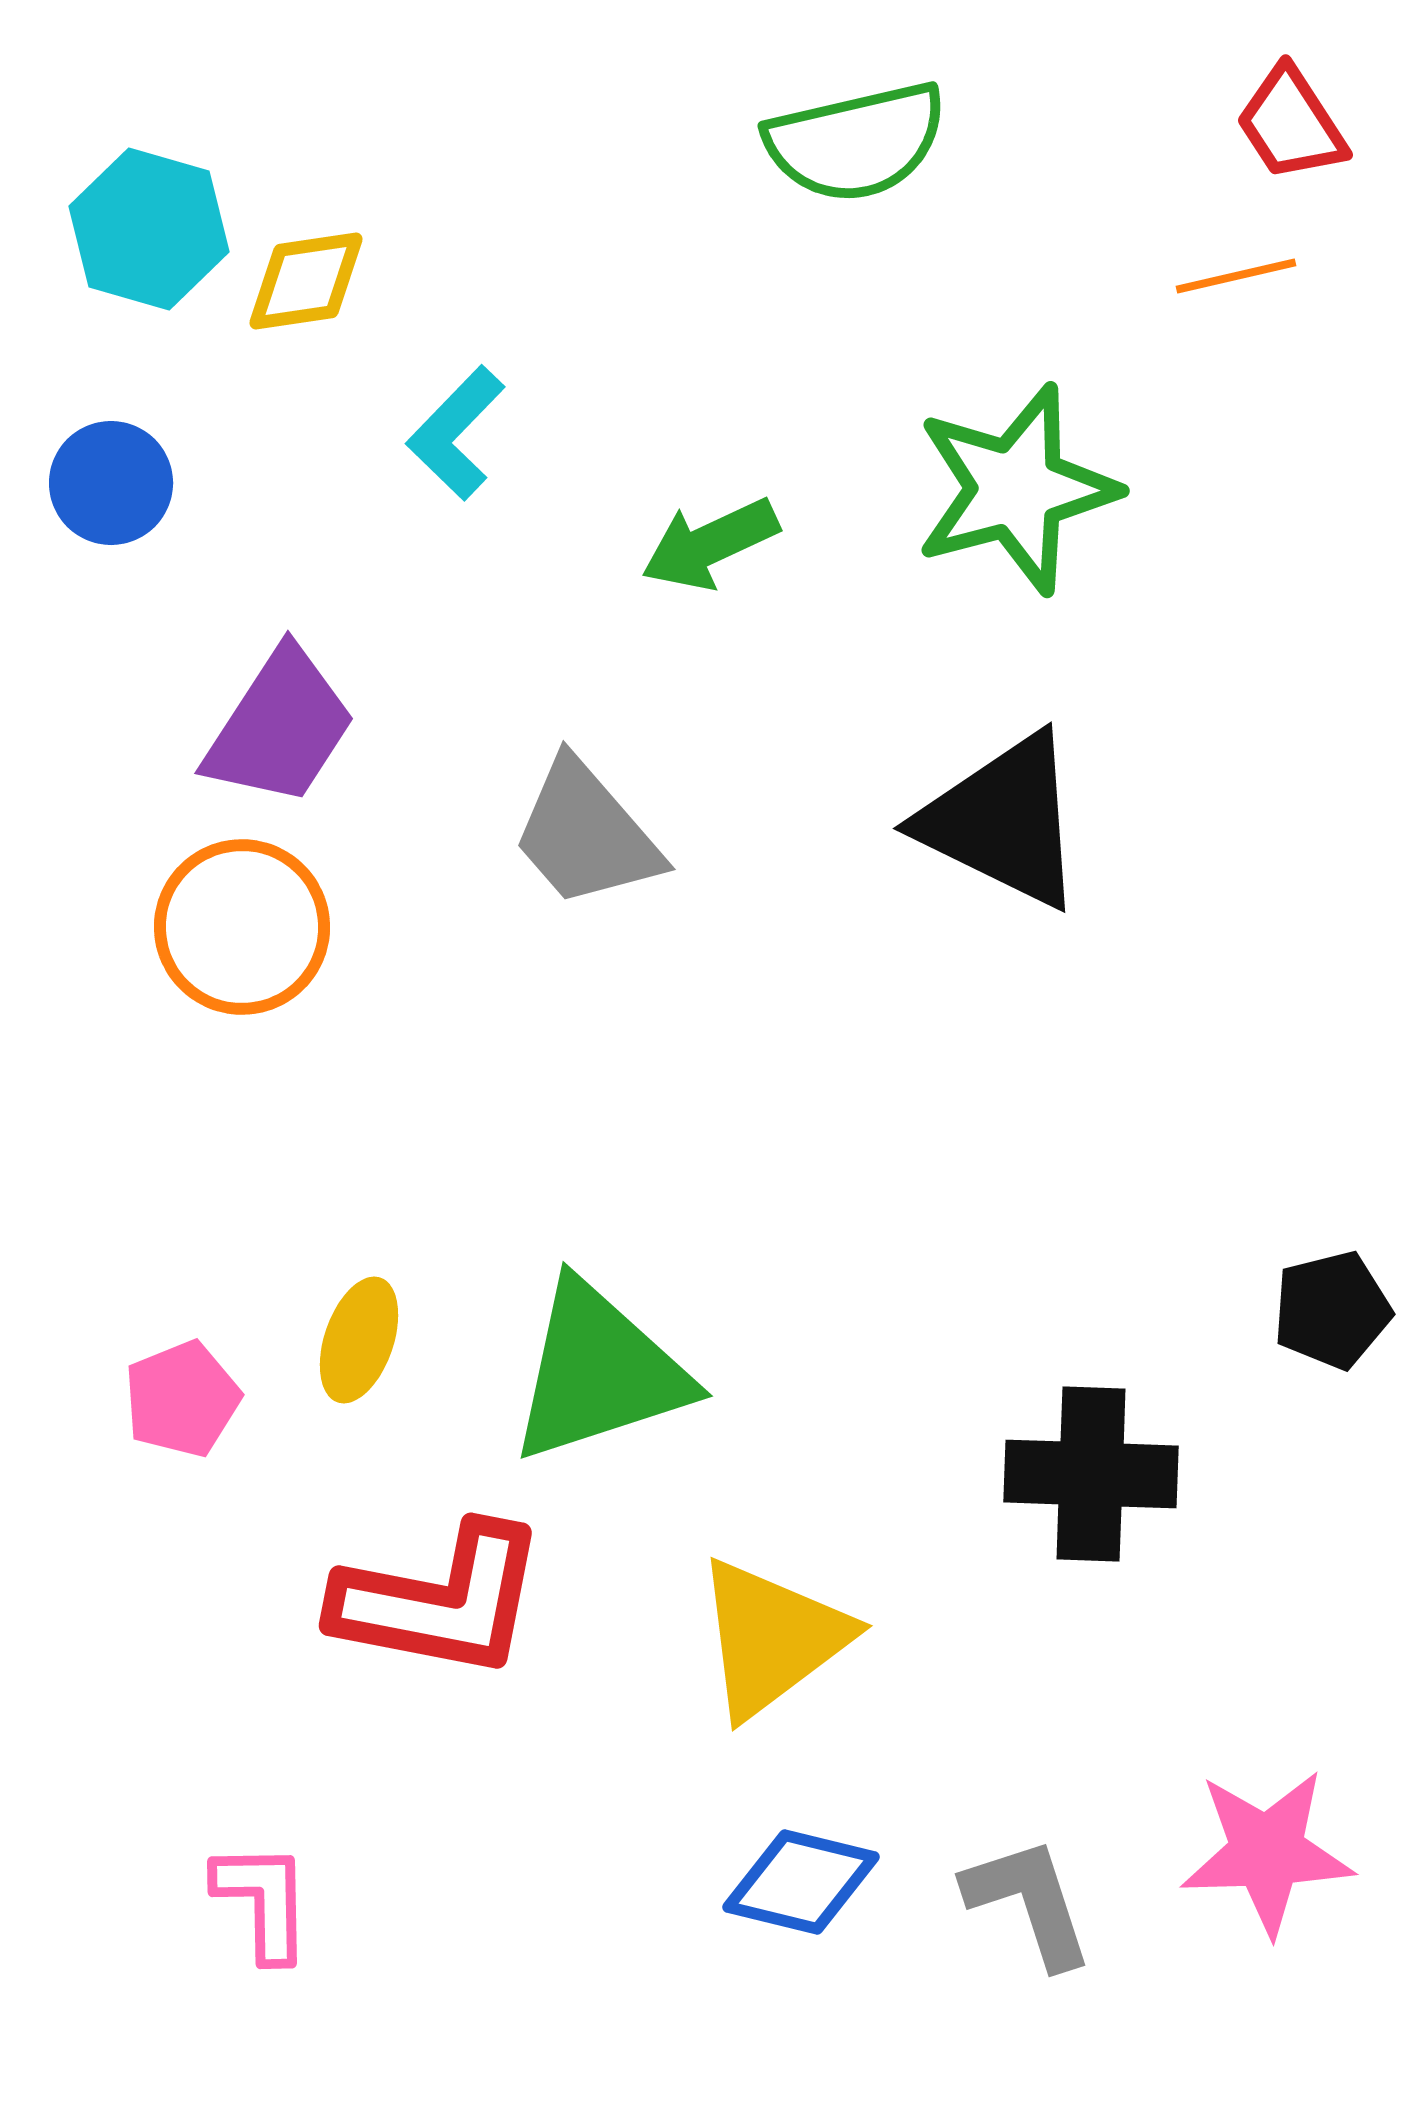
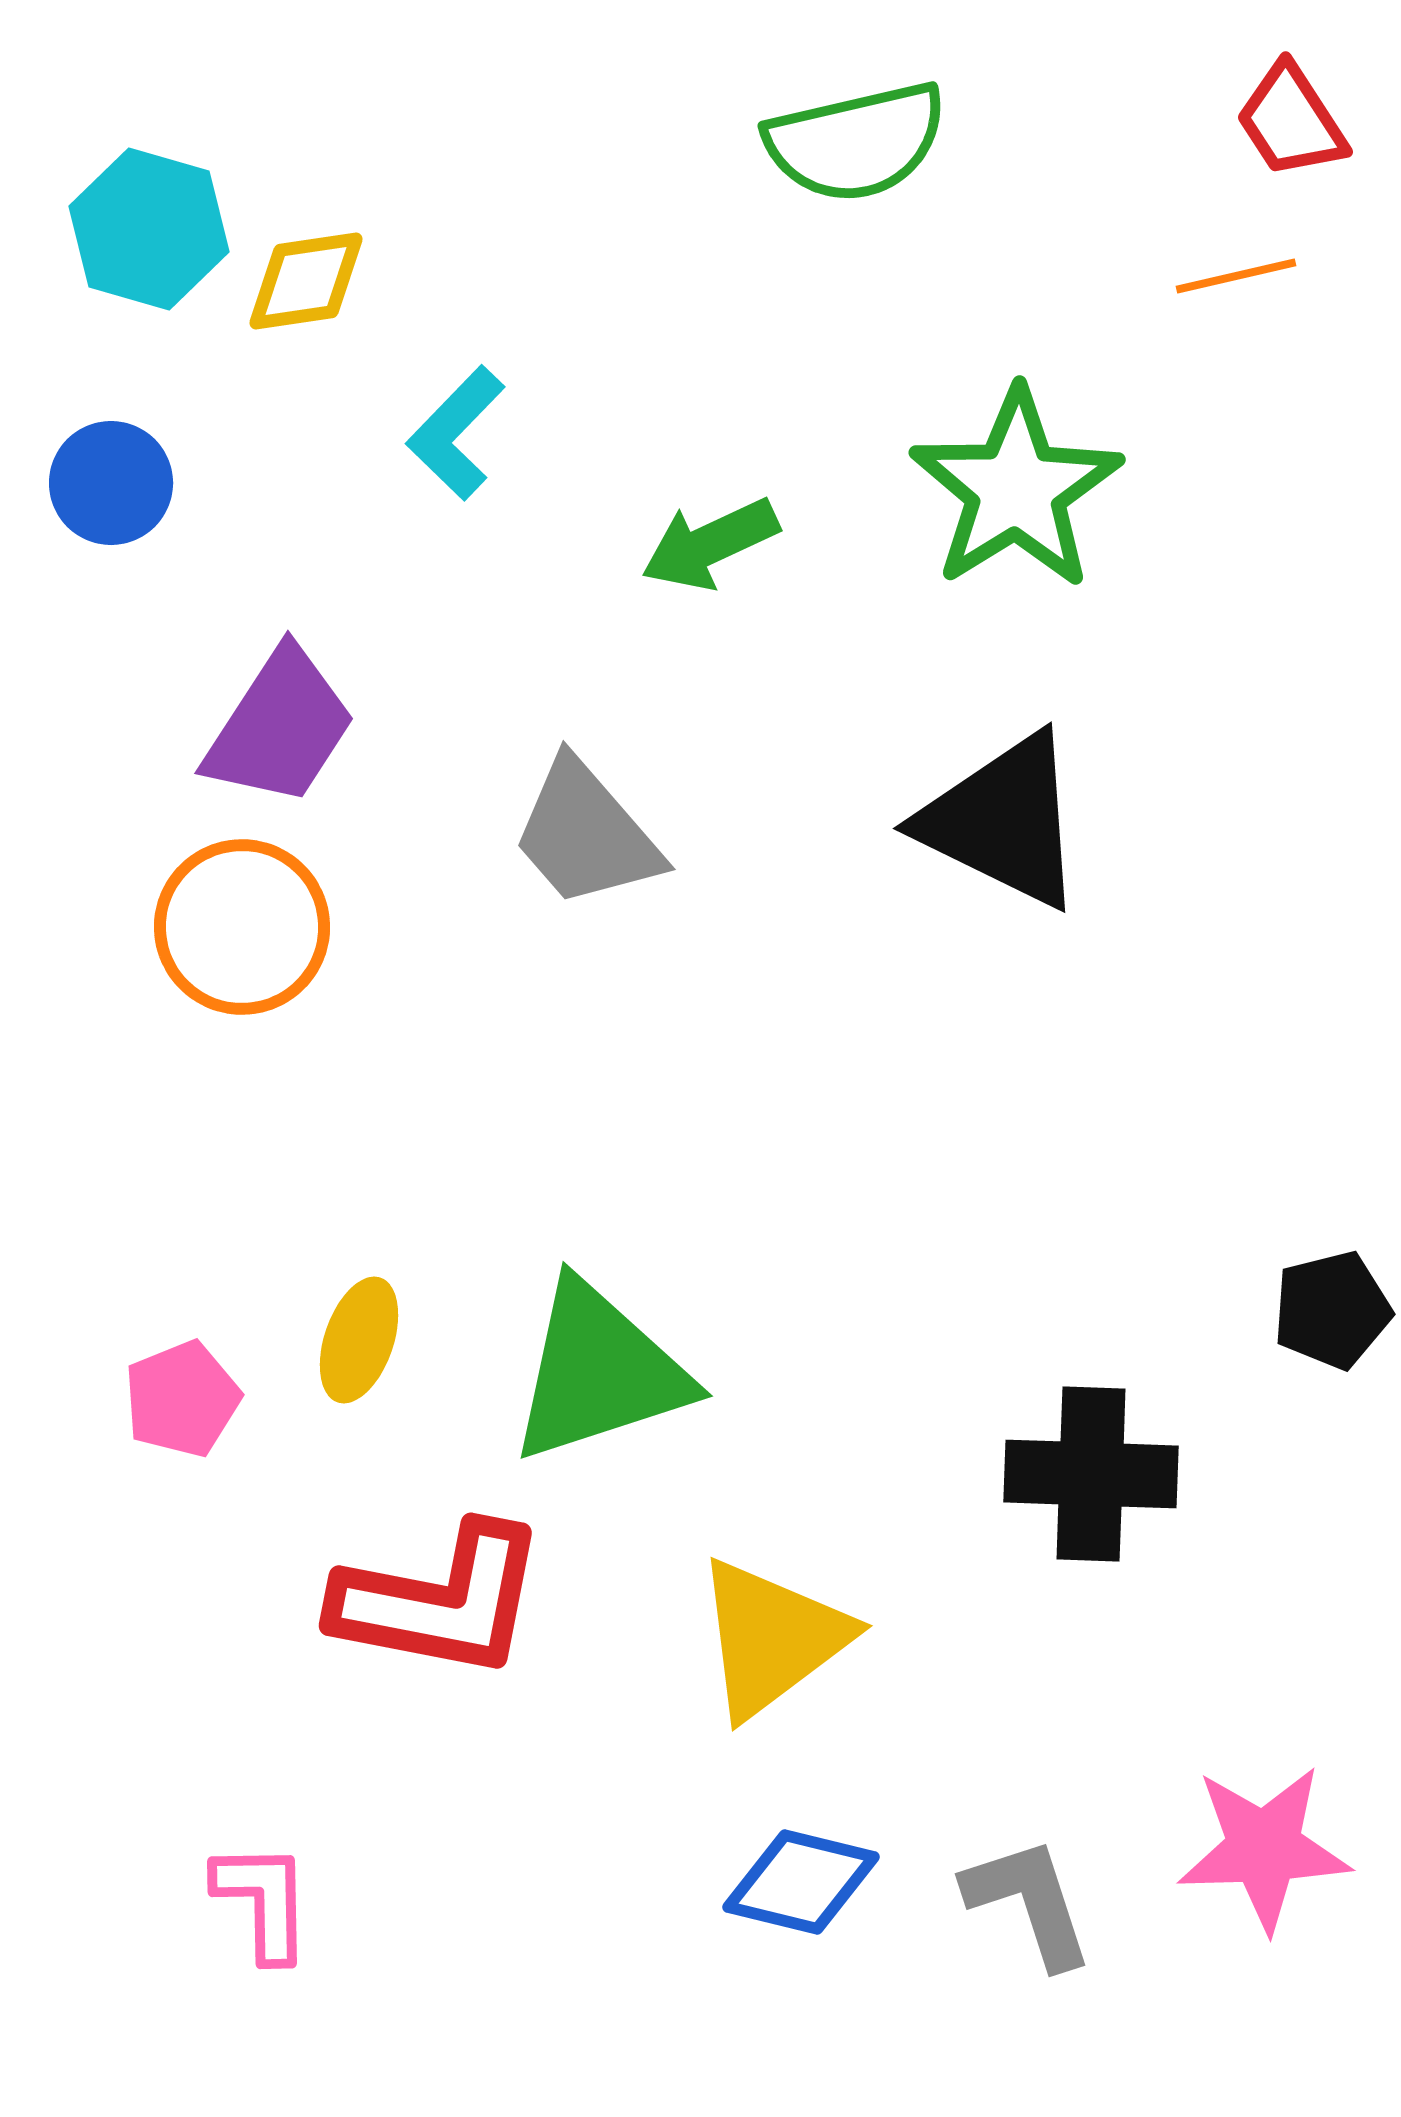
red trapezoid: moved 3 px up
green star: rotated 17 degrees counterclockwise
pink star: moved 3 px left, 4 px up
